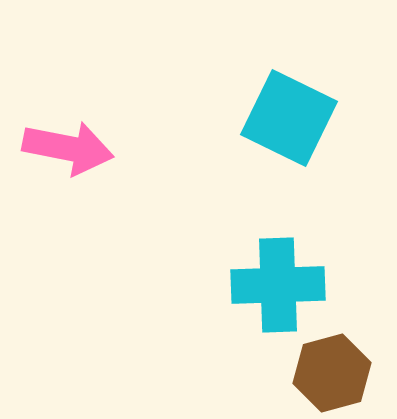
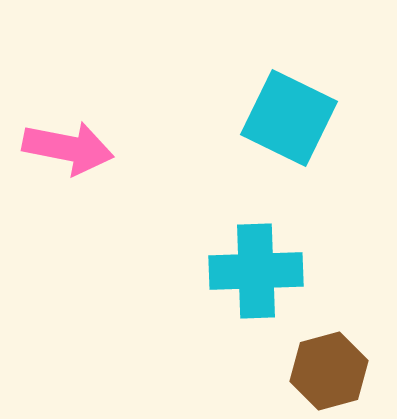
cyan cross: moved 22 px left, 14 px up
brown hexagon: moved 3 px left, 2 px up
